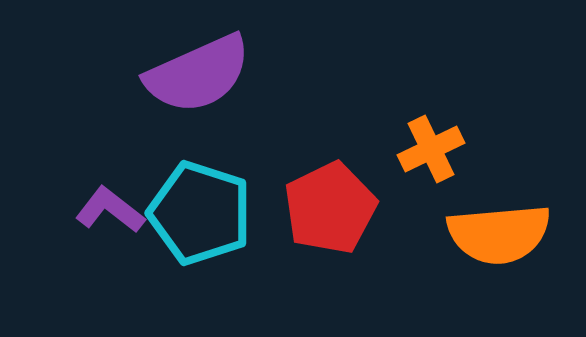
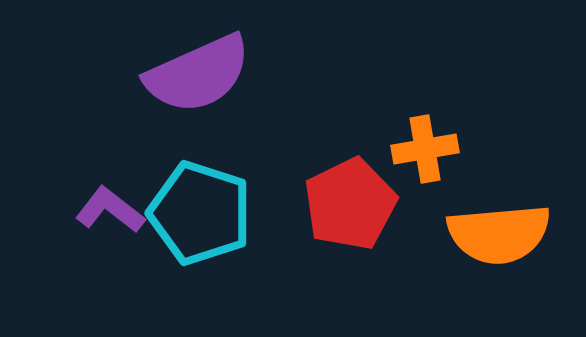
orange cross: moved 6 px left; rotated 16 degrees clockwise
red pentagon: moved 20 px right, 4 px up
